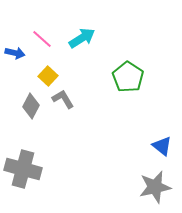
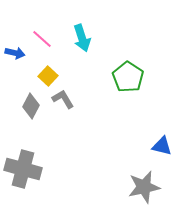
cyan arrow: rotated 104 degrees clockwise
blue triangle: rotated 25 degrees counterclockwise
gray star: moved 11 px left
